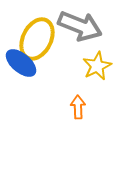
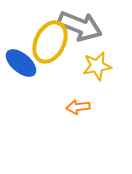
yellow ellipse: moved 13 px right, 3 px down
yellow star: rotated 16 degrees clockwise
orange arrow: rotated 95 degrees counterclockwise
